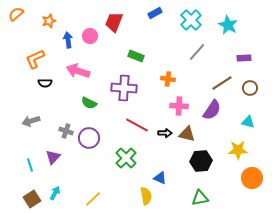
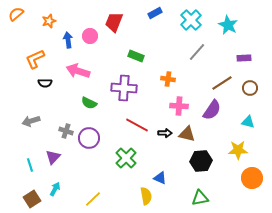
cyan arrow: moved 4 px up
